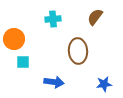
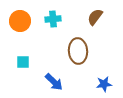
orange circle: moved 6 px right, 18 px up
blue arrow: rotated 36 degrees clockwise
